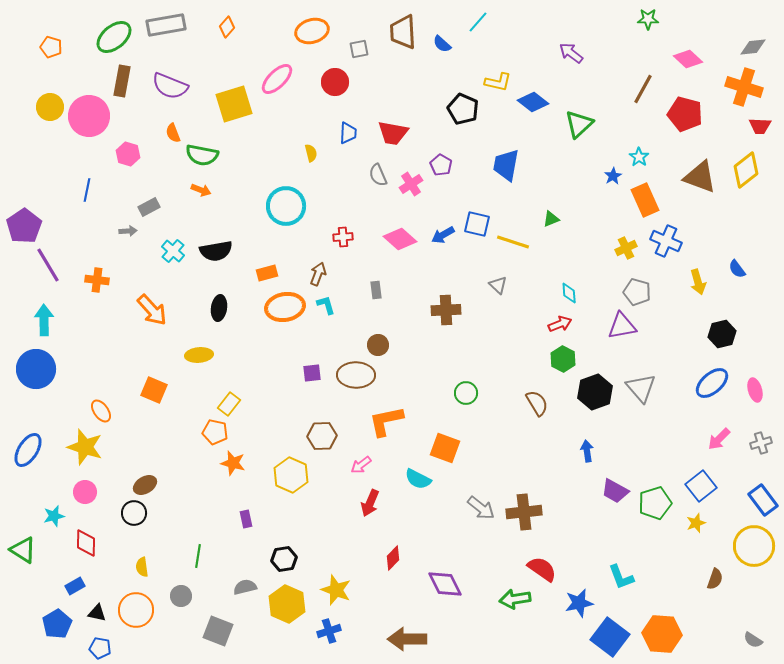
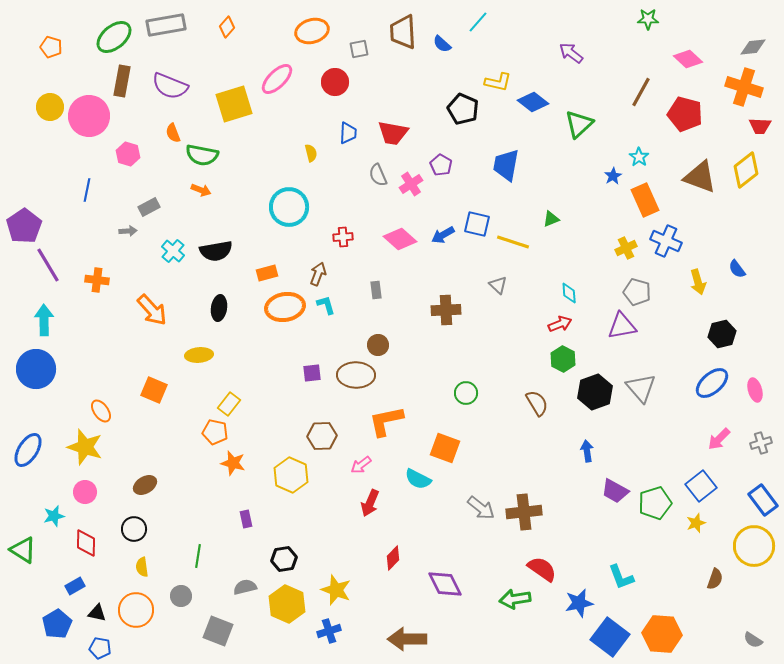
brown line at (643, 89): moved 2 px left, 3 px down
cyan circle at (286, 206): moved 3 px right, 1 px down
black circle at (134, 513): moved 16 px down
